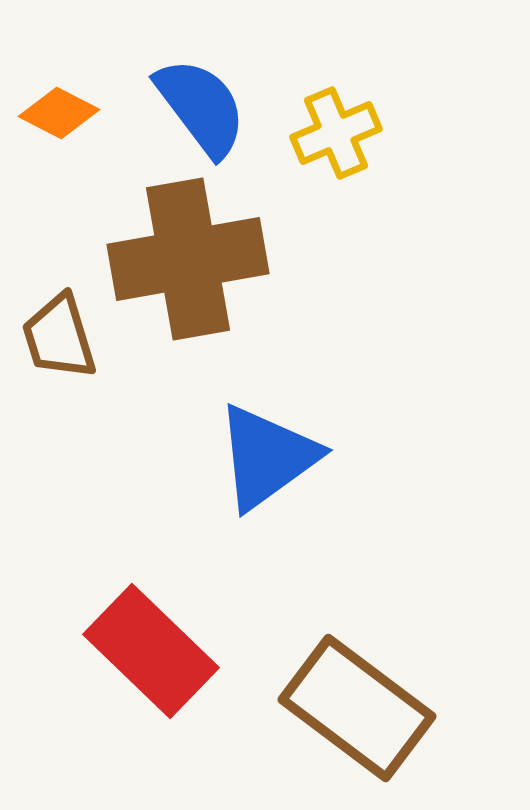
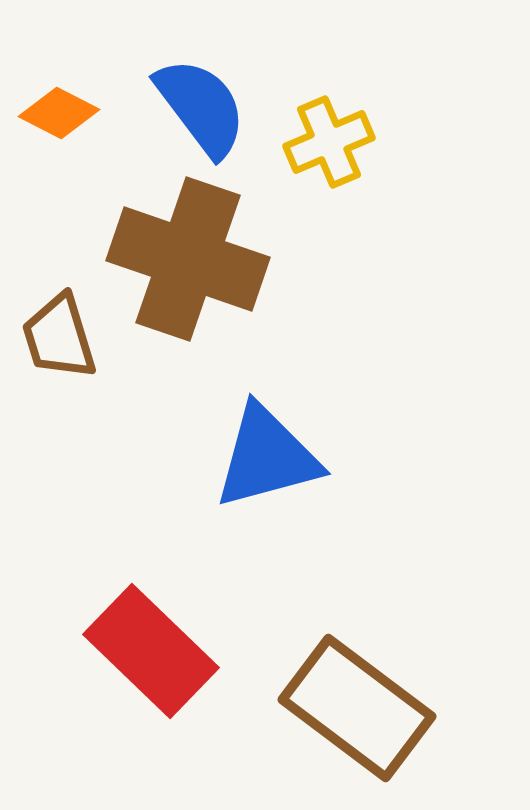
yellow cross: moved 7 px left, 9 px down
brown cross: rotated 29 degrees clockwise
blue triangle: rotated 21 degrees clockwise
